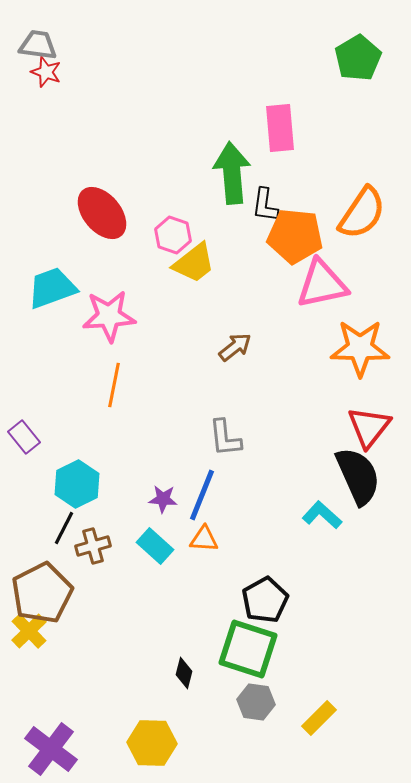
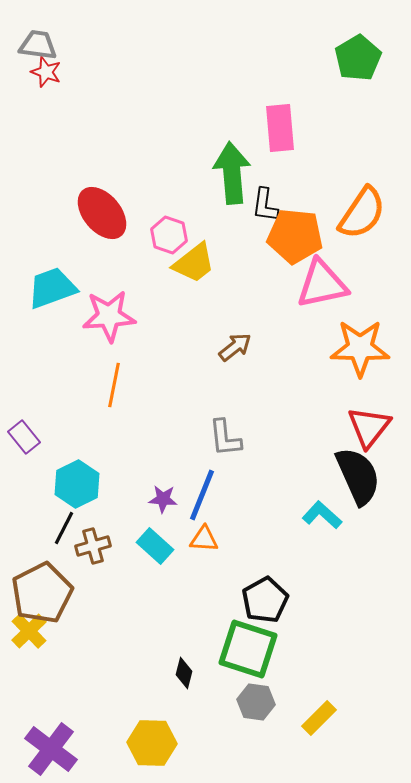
pink hexagon: moved 4 px left
